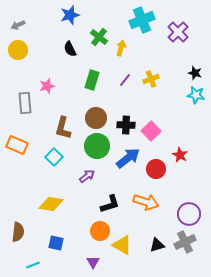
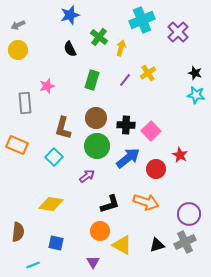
yellow cross: moved 3 px left, 6 px up; rotated 14 degrees counterclockwise
